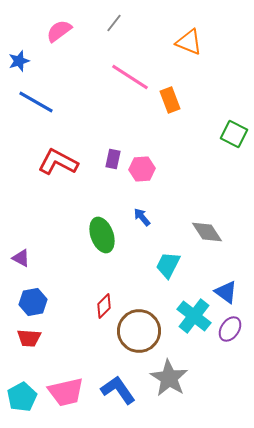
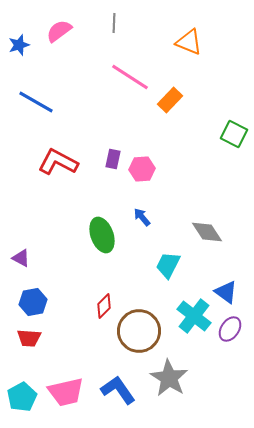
gray line: rotated 36 degrees counterclockwise
blue star: moved 16 px up
orange rectangle: rotated 65 degrees clockwise
